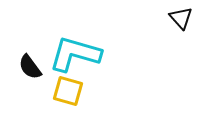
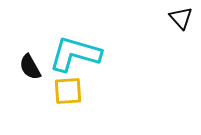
black semicircle: rotated 8 degrees clockwise
yellow square: rotated 20 degrees counterclockwise
